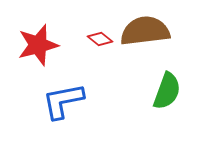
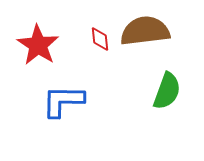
red diamond: rotated 45 degrees clockwise
red star: rotated 24 degrees counterclockwise
blue L-shape: rotated 12 degrees clockwise
